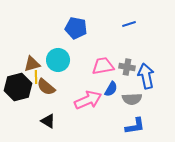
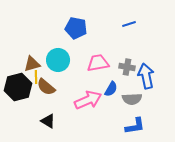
pink trapezoid: moved 5 px left, 3 px up
